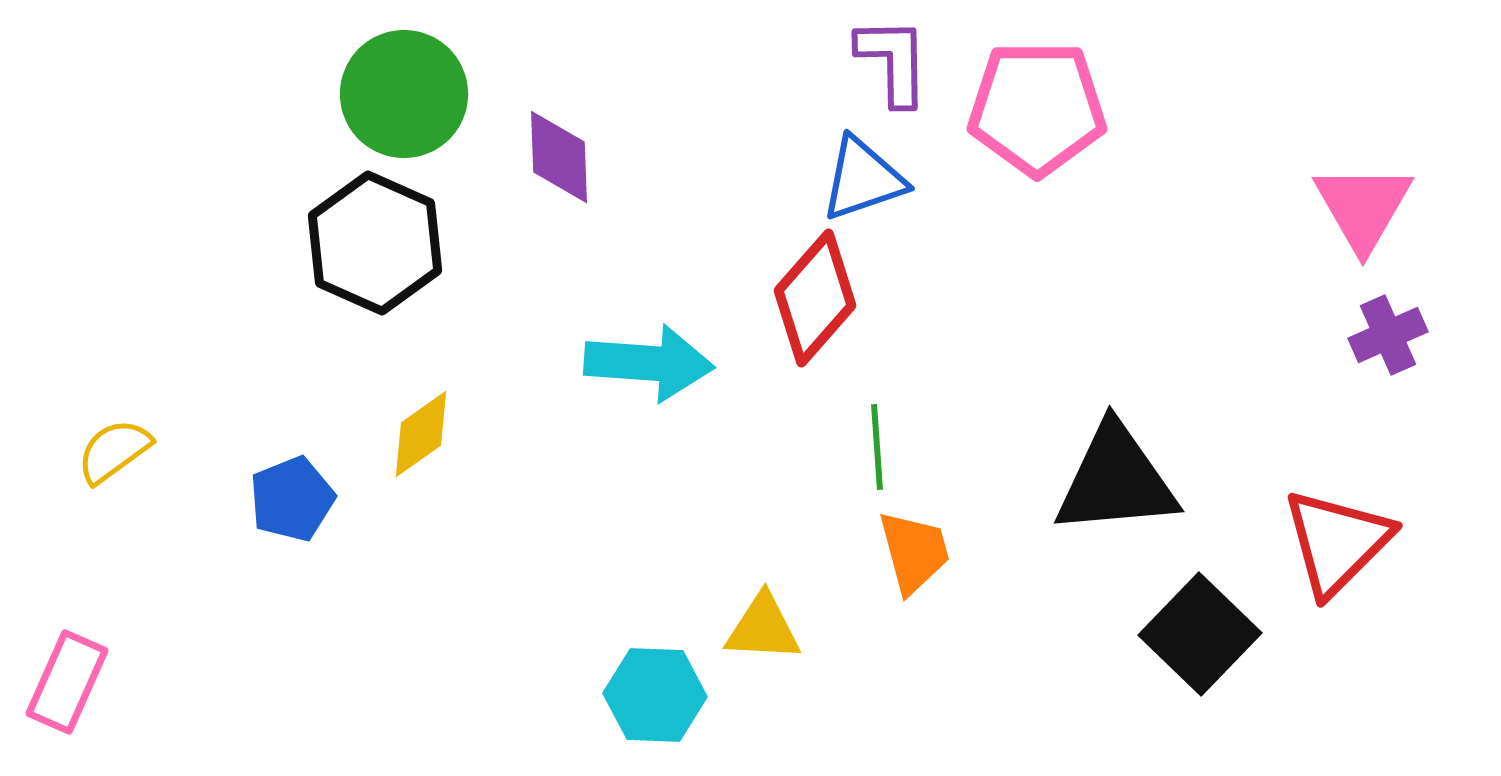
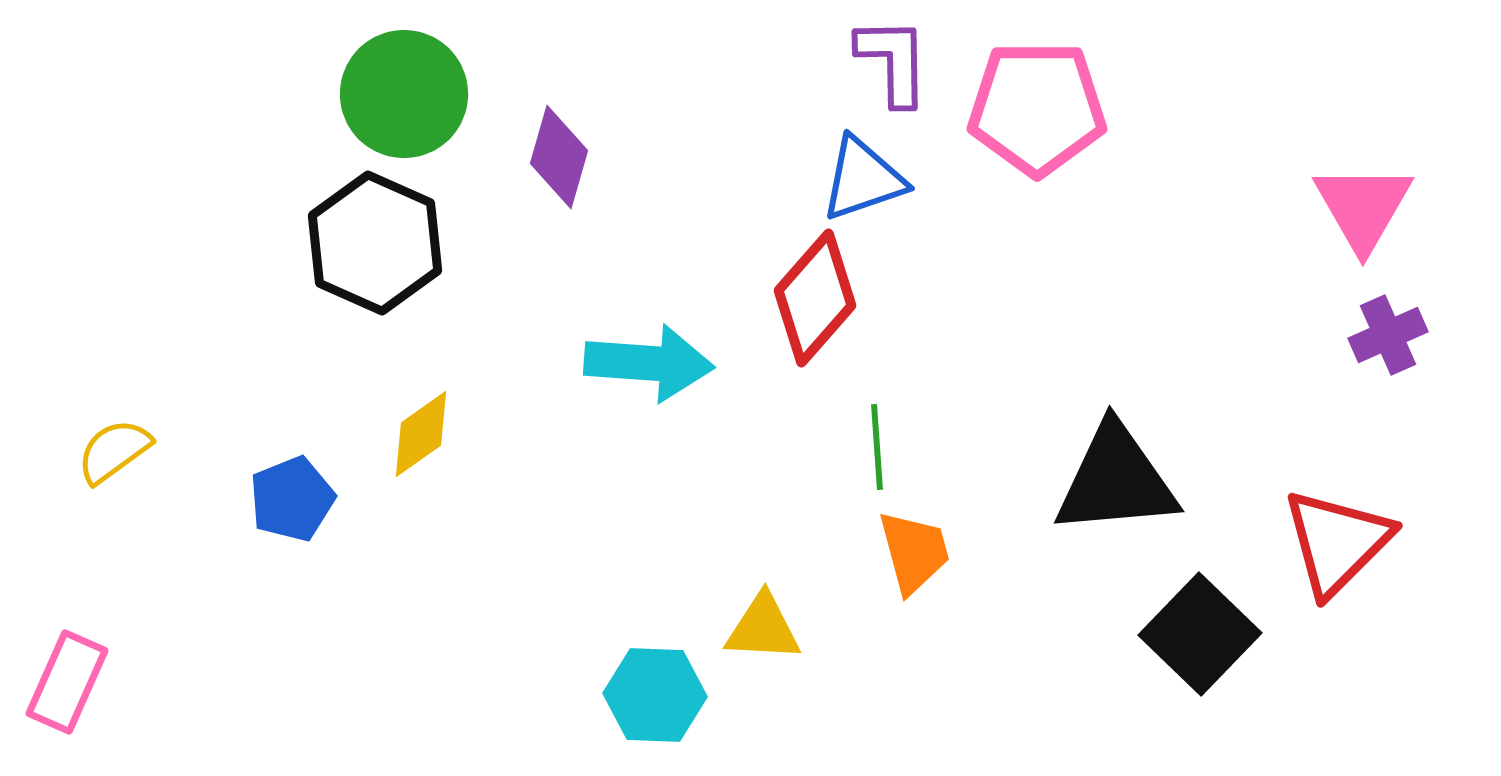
purple diamond: rotated 18 degrees clockwise
